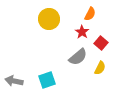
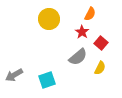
gray arrow: moved 6 px up; rotated 42 degrees counterclockwise
